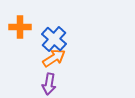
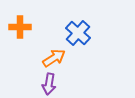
blue cross: moved 24 px right, 6 px up
